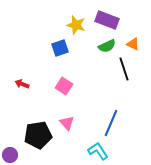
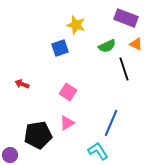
purple rectangle: moved 19 px right, 2 px up
orange triangle: moved 3 px right
pink square: moved 4 px right, 6 px down
pink triangle: rotated 42 degrees clockwise
